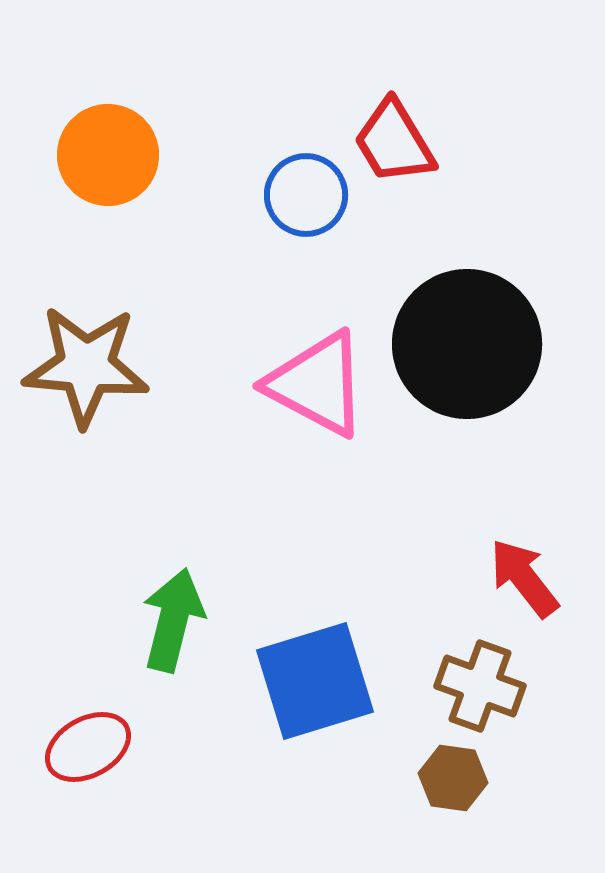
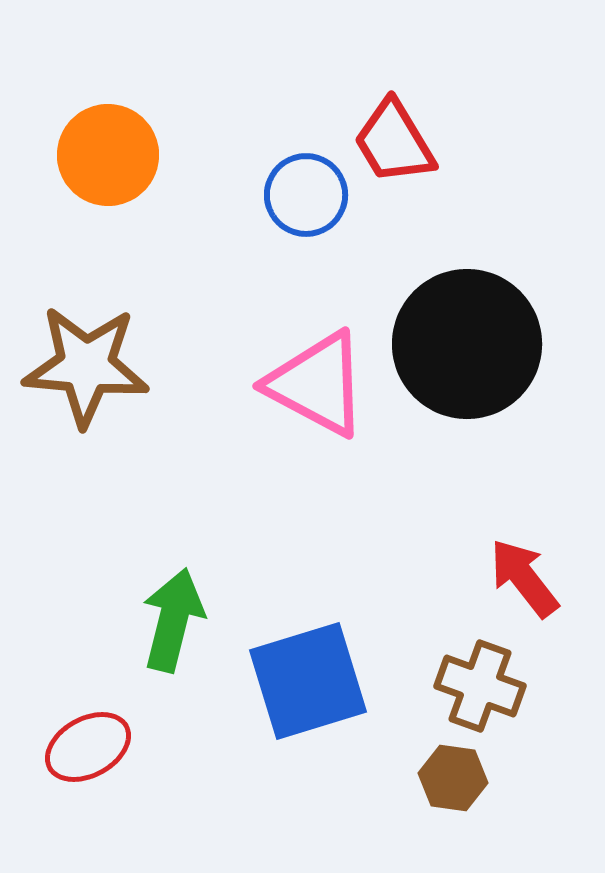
blue square: moved 7 px left
